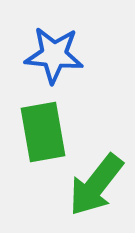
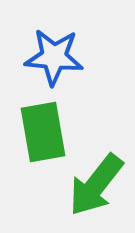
blue star: moved 2 px down
